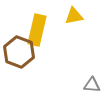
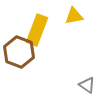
yellow rectangle: rotated 8 degrees clockwise
gray triangle: moved 5 px left; rotated 30 degrees clockwise
